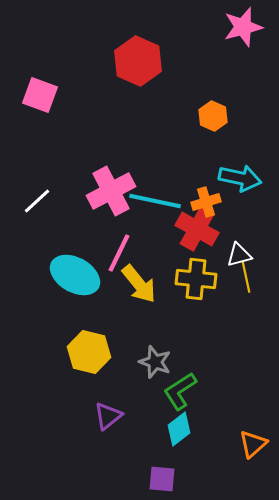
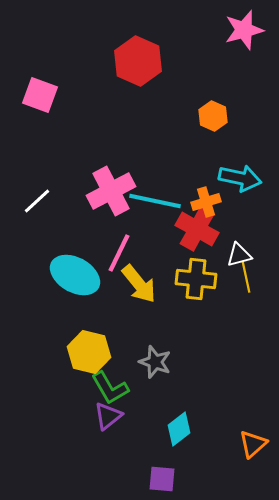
pink star: moved 1 px right, 3 px down
green L-shape: moved 70 px left, 3 px up; rotated 87 degrees counterclockwise
